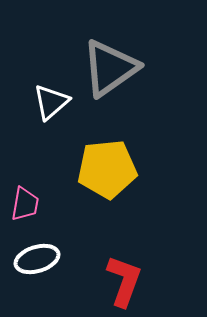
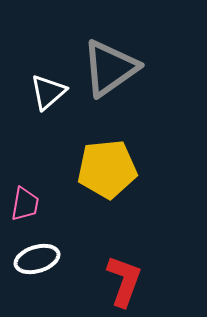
white triangle: moved 3 px left, 10 px up
